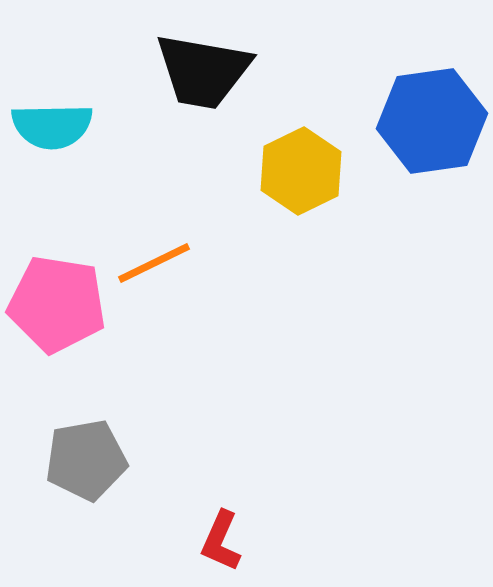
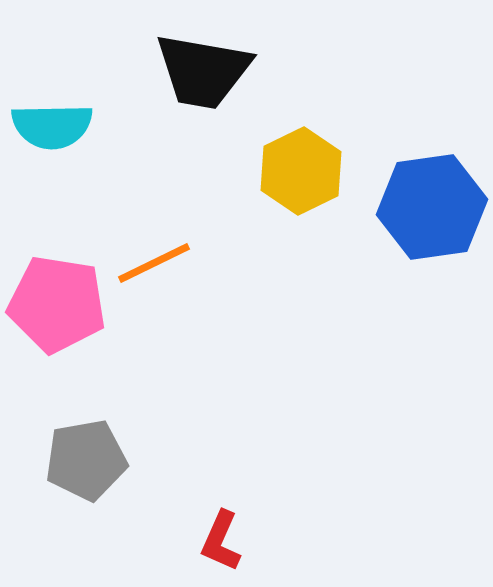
blue hexagon: moved 86 px down
